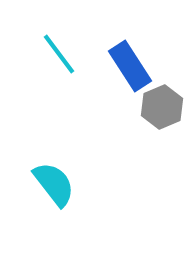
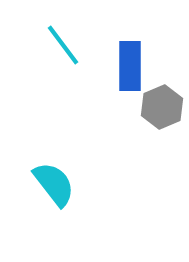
cyan line: moved 4 px right, 9 px up
blue rectangle: rotated 33 degrees clockwise
